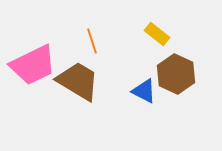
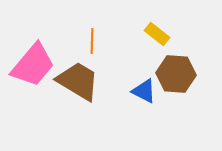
orange line: rotated 20 degrees clockwise
pink trapezoid: rotated 24 degrees counterclockwise
brown hexagon: rotated 21 degrees counterclockwise
